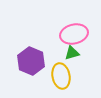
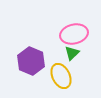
green triangle: rotated 28 degrees counterclockwise
yellow ellipse: rotated 15 degrees counterclockwise
